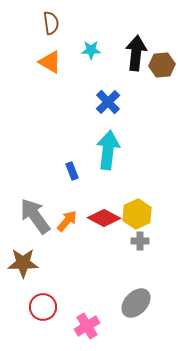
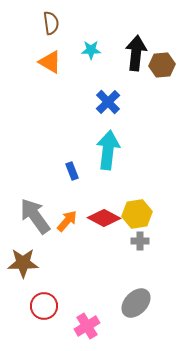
yellow hexagon: rotated 16 degrees clockwise
red circle: moved 1 px right, 1 px up
